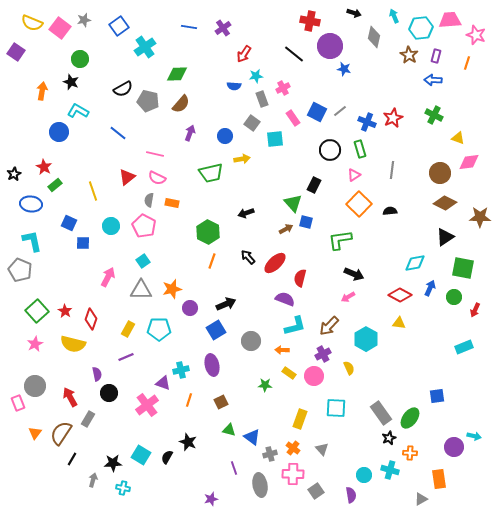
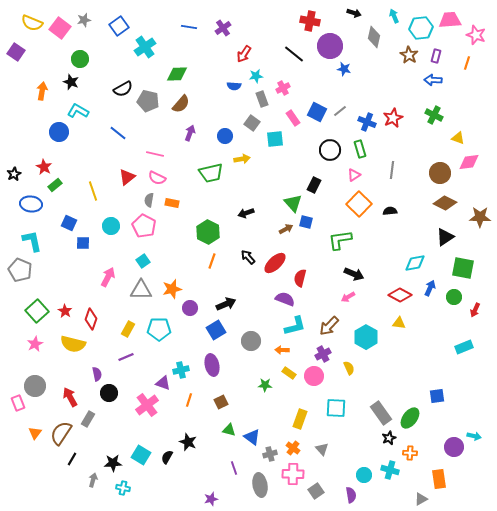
cyan hexagon at (366, 339): moved 2 px up
